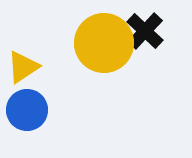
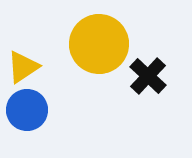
black cross: moved 3 px right, 45 px down
yellow circle: moved 5 px left, 1 px down
